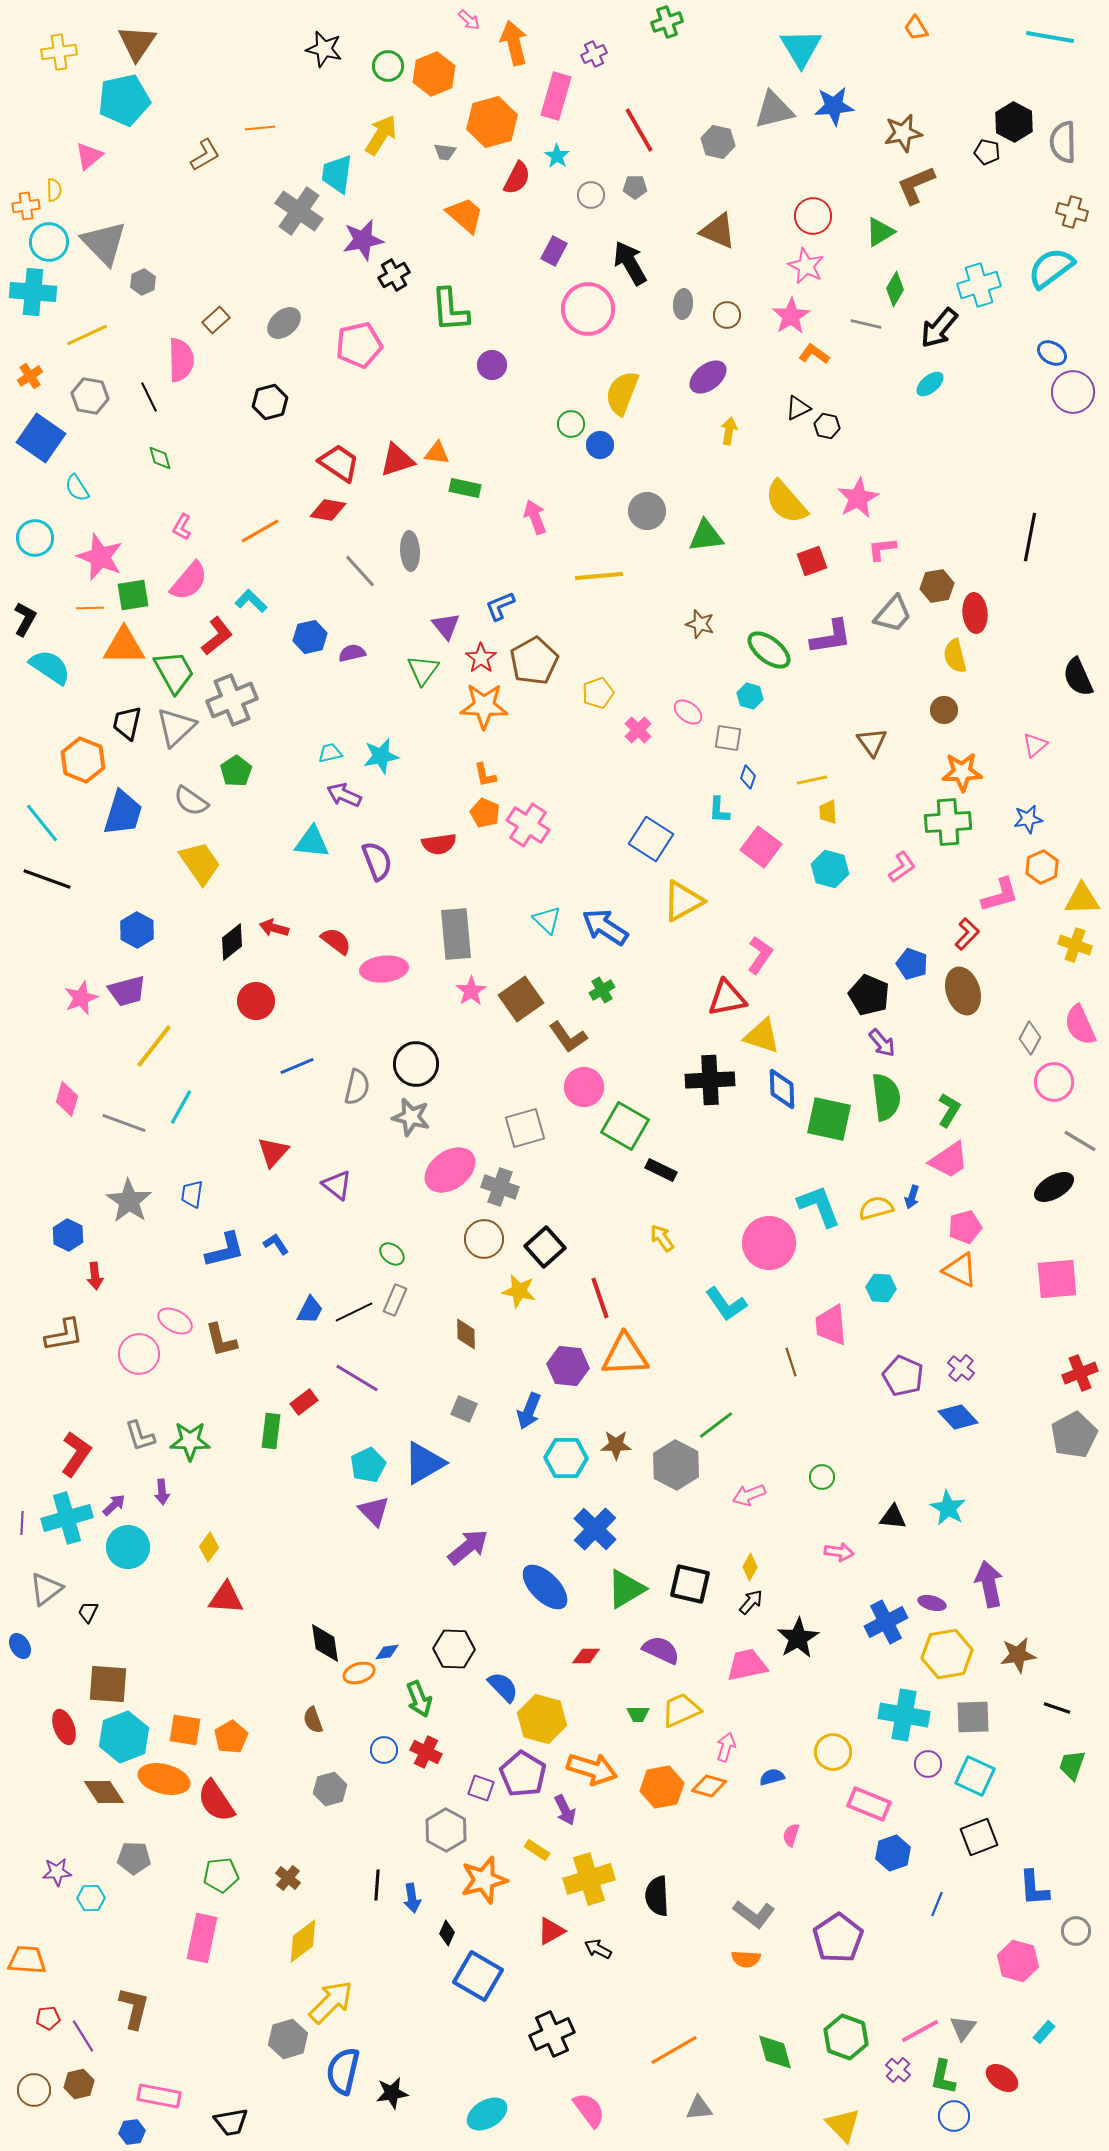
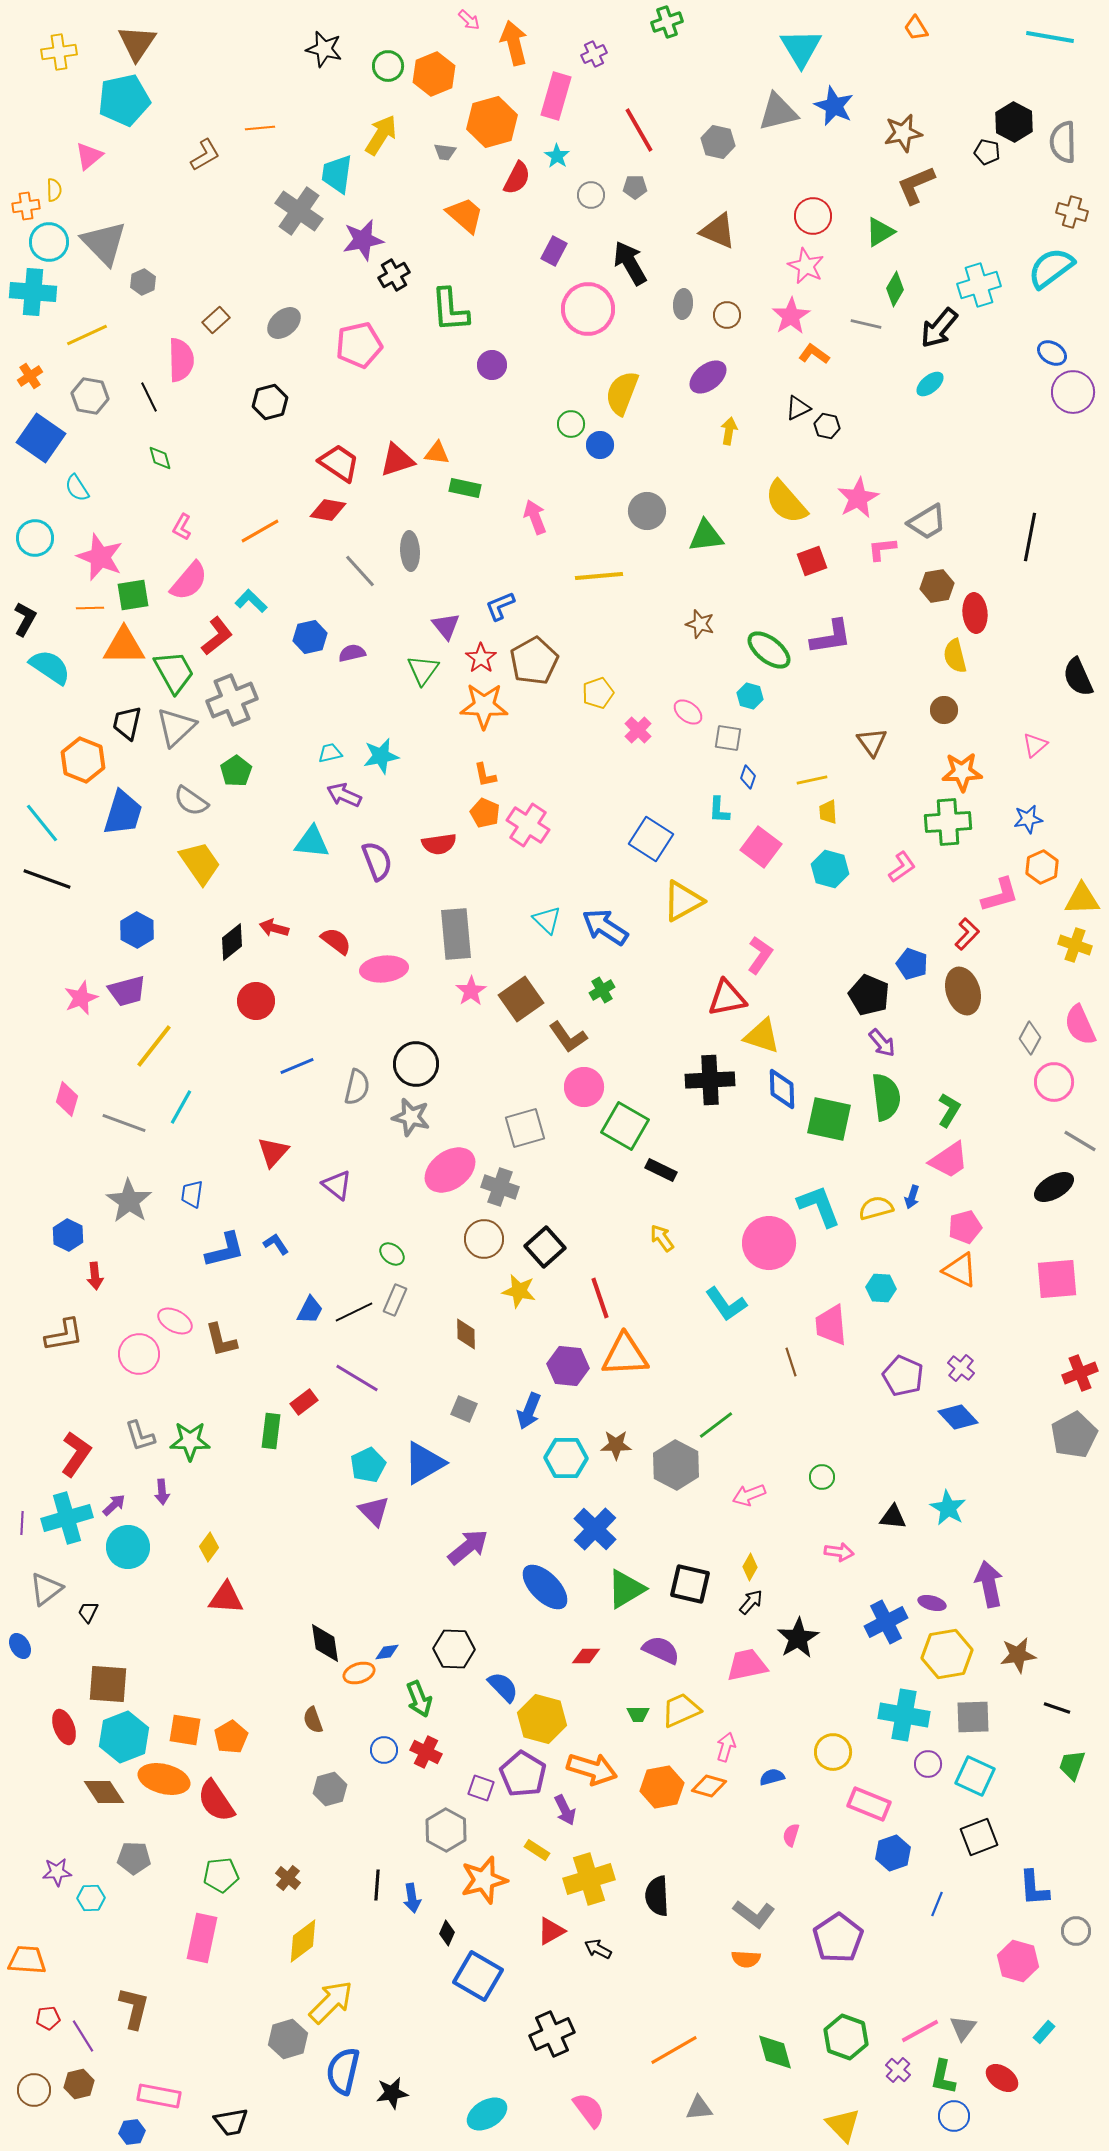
blue star at (834, 106): rotated 30 degrees clockwise
gray triangle at (774, 110): moved 4 px right, 2 px down
gray trapezoid at (893, 614): moved 34 px right, 92 px up; rotated 18 degrees clockwise
